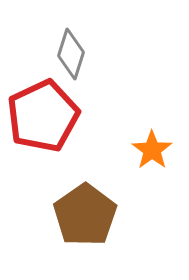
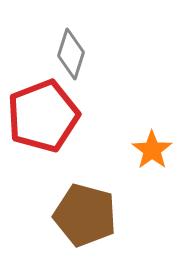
red pentagon: rotated 4 degrees clockwise
brown pentagon: rotated 22 degrees counterclockwise
